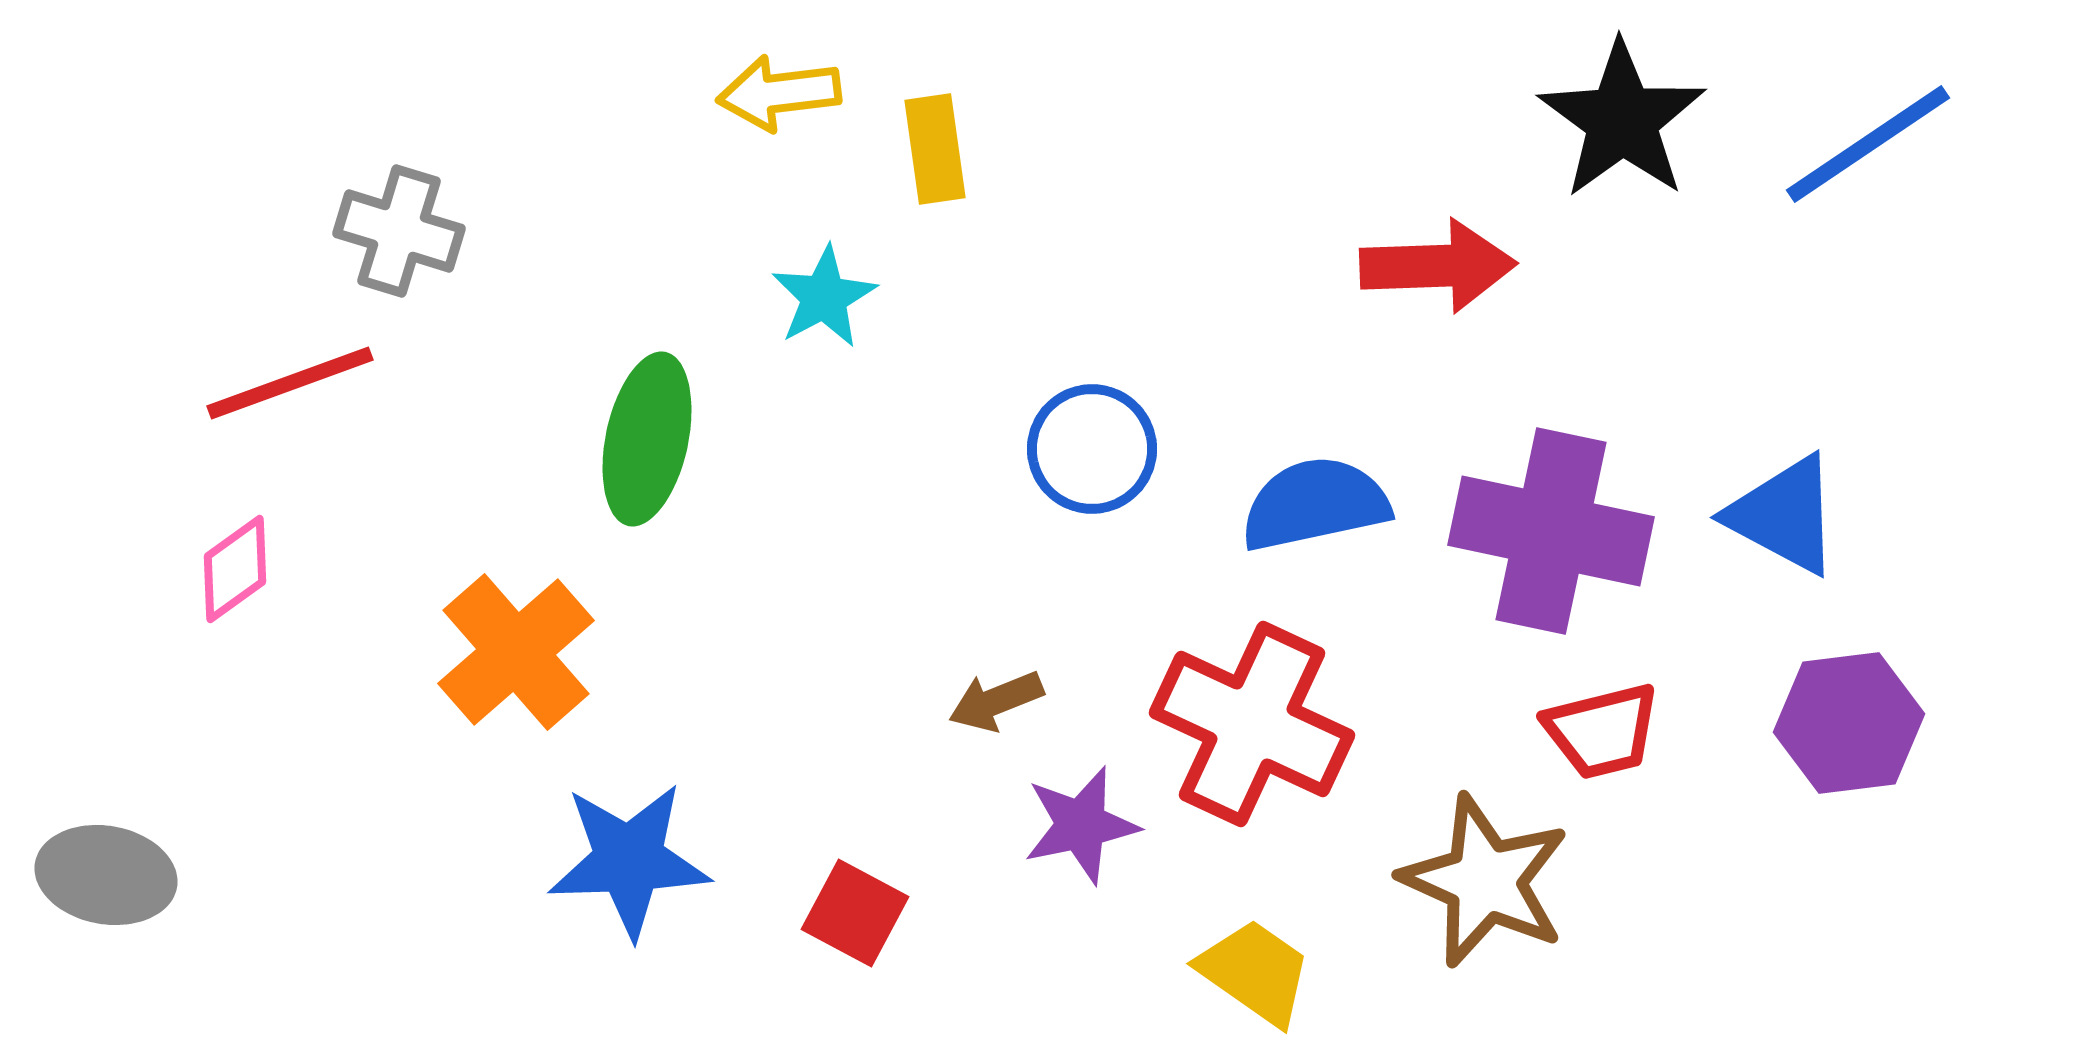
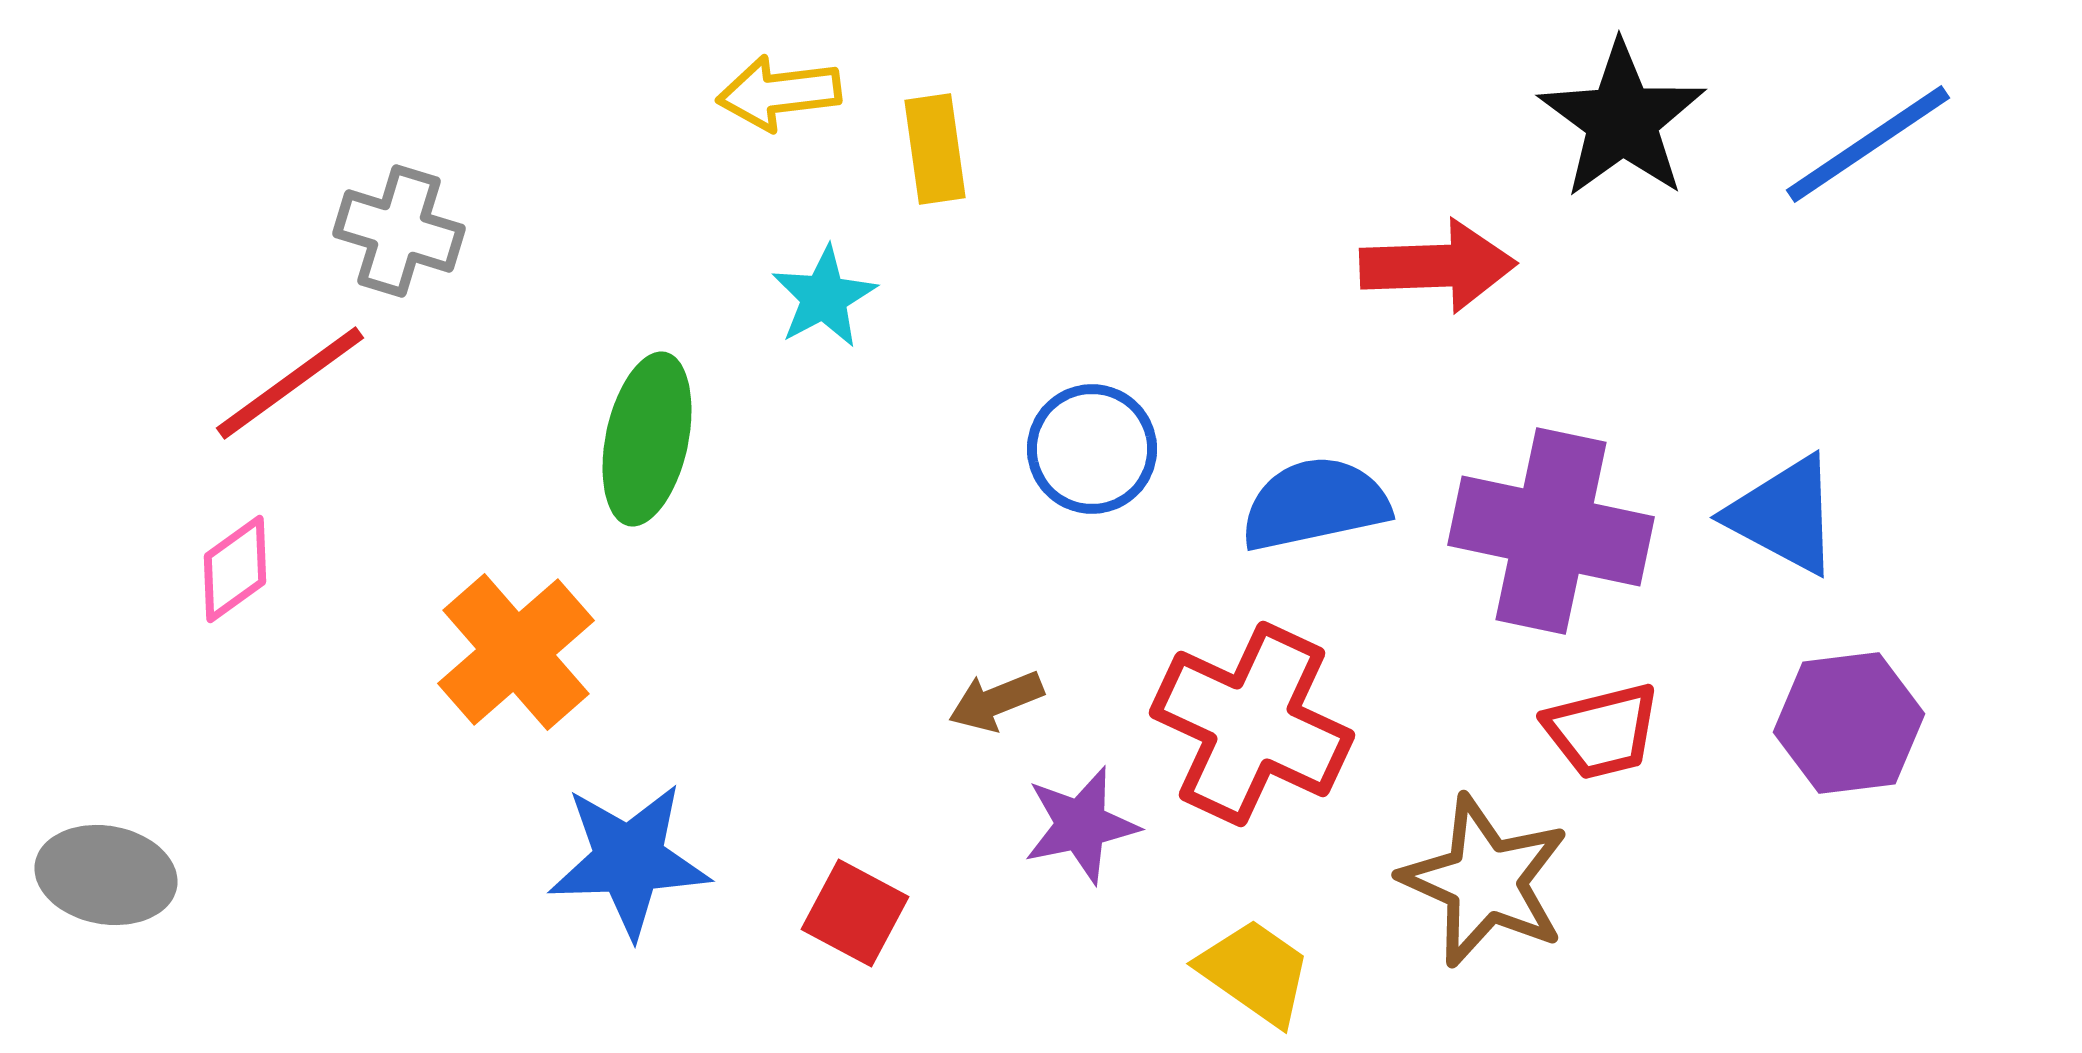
red line: rotated 16 degrees counterclockwise
